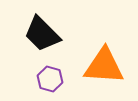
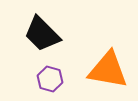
orange triangle: moved 4 px right, 4 px down; rotated 6 degrees clockwise
